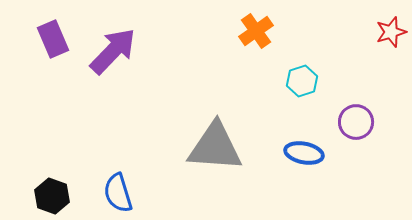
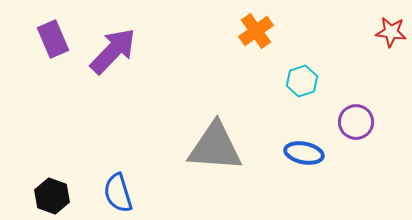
red star: rotated 24 degrees clockwise
